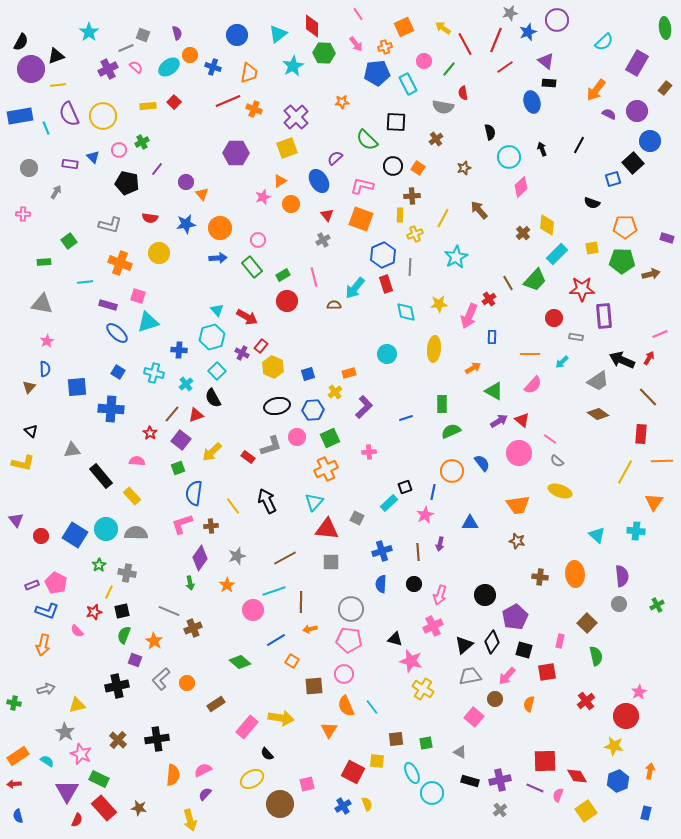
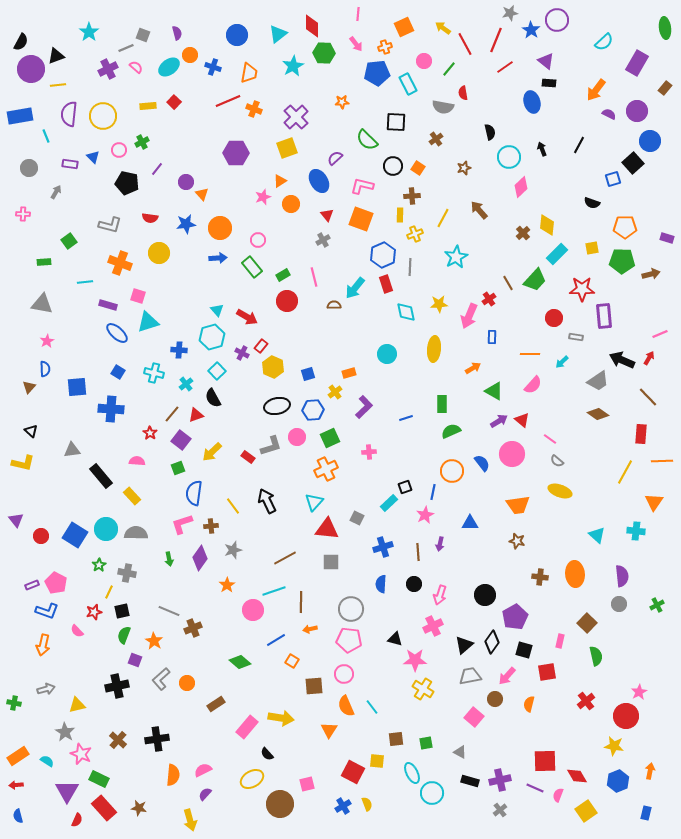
pink line at (358, 14): rotated 40 degrees clockwise
blue star at (528, 32): moved 3 px right, 2 px up; rotated 18 degrees counterclockwise
purple semicircle at (69, 114): rotated 30 degrees clockwise
cyan line at (46, 128): moved 8 px down
pink circle at (519, 453): moved 7 px left, 1 px down
blue cross at (382, 551): moved 1 px right, 4 px up
gray star at (237, 556): moved 4 px left, 6 px up
green arrow at (190, 583): moved 21 px left, 24 px up
pink star at (411, 661): moved 4 px right, 1 px up; rotated 15 degrees counterclockwise
red arrow at (14, 784): moved 2 px right, 1 px down
